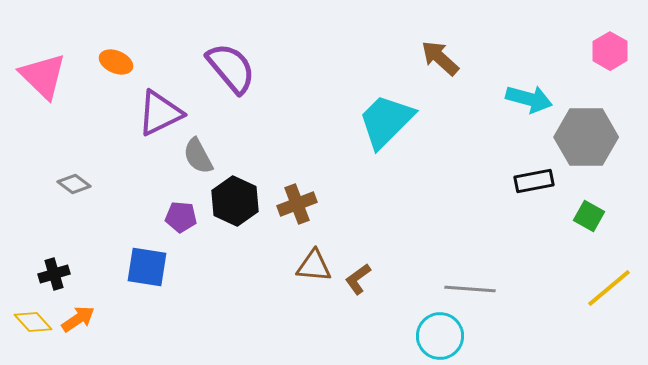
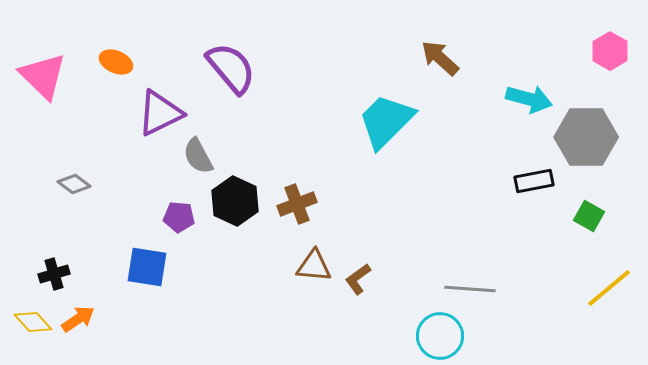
purple pentagon: moved 2 px left
